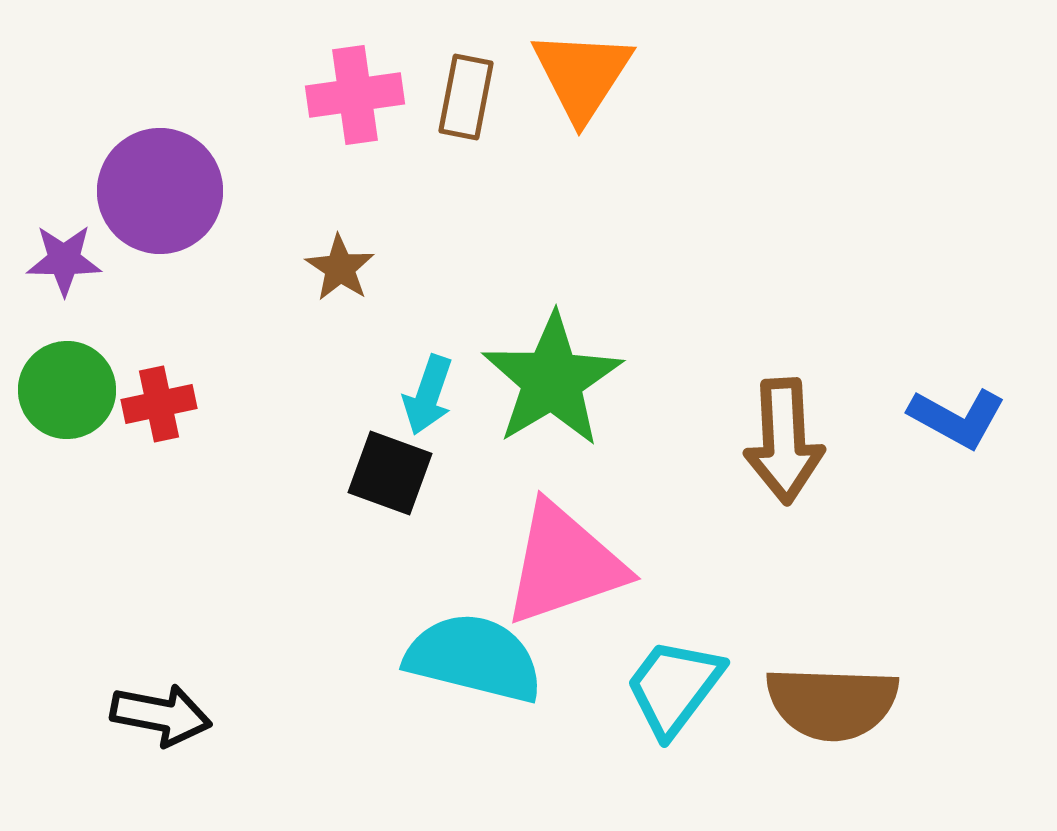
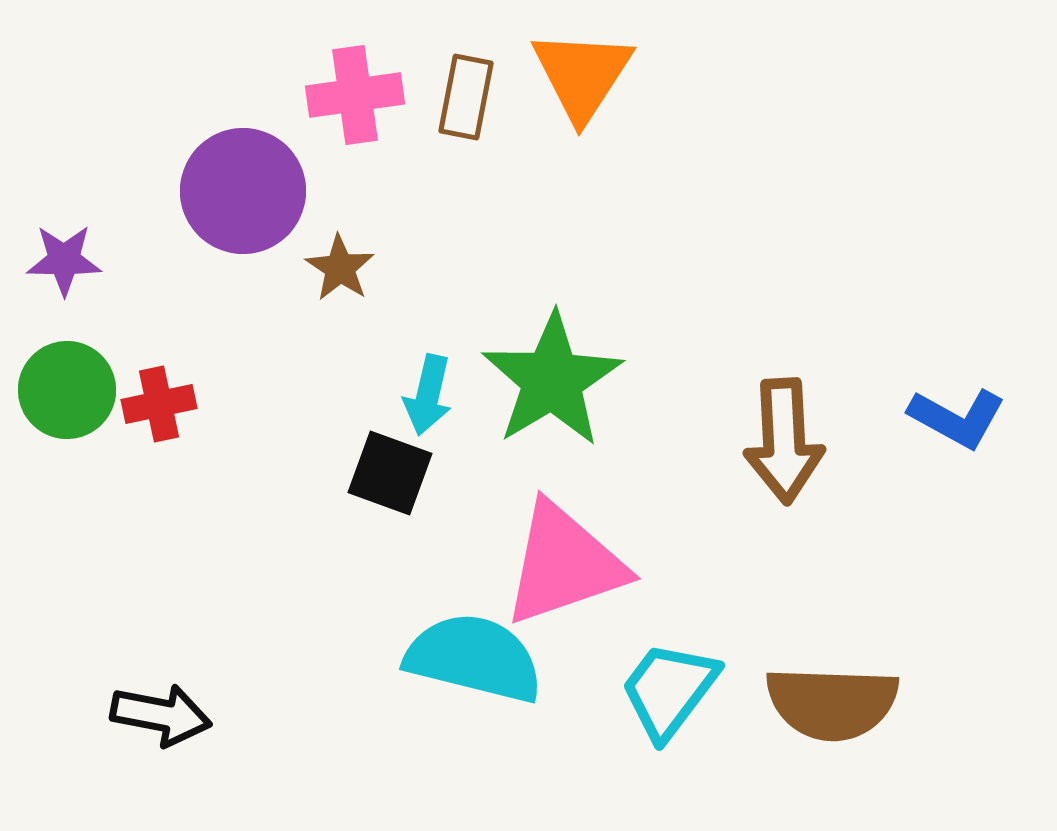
purple circle: moved 83 px right
cyan arrow: rotated 6 degrees counterclockwise
cyan trapezoid: moved 5 px left, 3 px down
